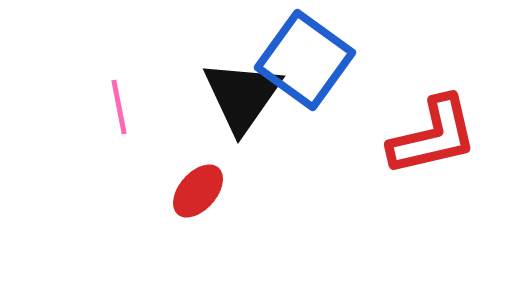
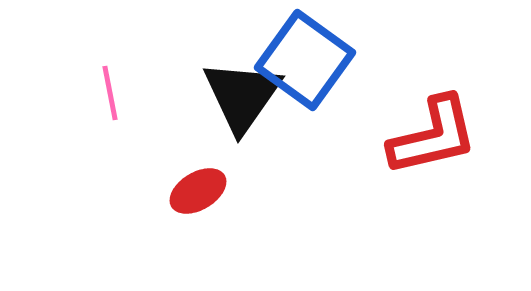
pink line: moved 9 px left, 14 px up
red ellipse: rotated 18 degrees clockwise
